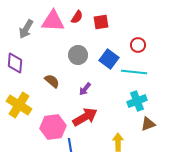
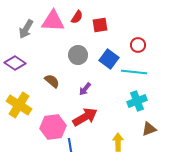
red square: moved 1 px left, 3 px down
purple diamond: rotated 60 degrees counterclockwise
brown triangle: moved 1 px right, 5 px down
